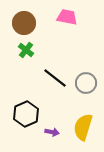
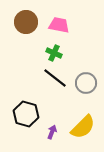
pink trapezoid: moved 8 px left, 8 px down
brown circle: moved 2 px right, 1 px up
green cross: moved 28 px right, 3 px down; rotated 14 degrees counterclockwise
black hexagon: rotated 20 degrees counterclockwise
yellow semicircle: rotated 152 degrees counterclockwise
purple arrow: rotated 80 degrees counterclockwise
